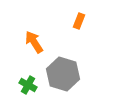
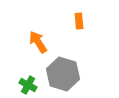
orange rectangle: rotated 28 degrees counterclockwise
orange arrow: moved 4 px right
